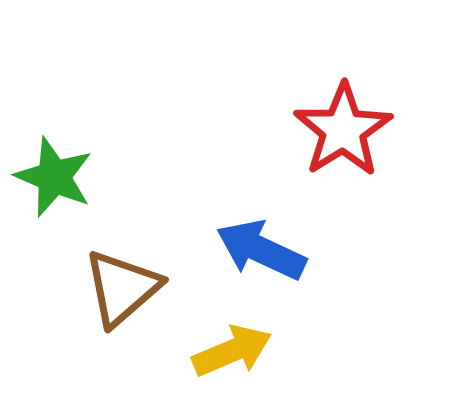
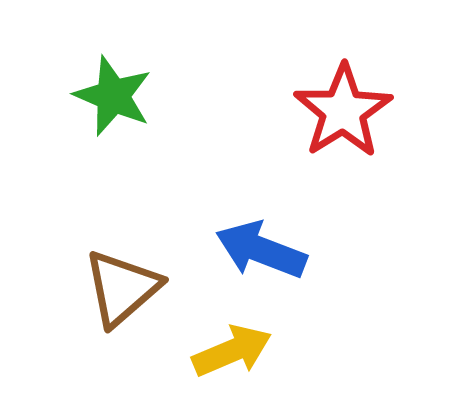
red star: moved 19 px up
green star: moved 59 px right, 81 px up
blue arrow: rotated 4 degrees counterclockwise
